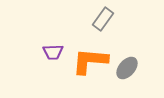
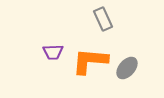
gray rectangle: rotated 60 degrees counterclockwise
